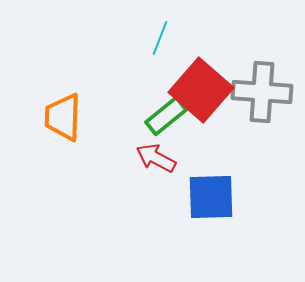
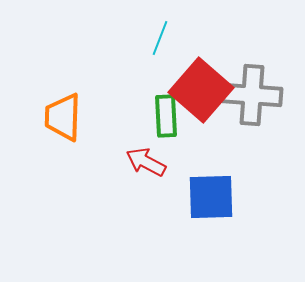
gray cross: moved 10 px left, 3 px down
green rectangle: rotated 54 degrees counterclockwise
red arrow: moved 10 px left, 4 px down
